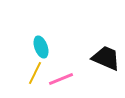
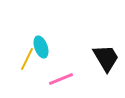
black trapezoid: rotated 36 degrees clockwise
yellow line: moved 8 px left, 14 px up
